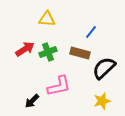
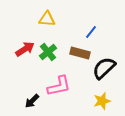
green cross: rotated 18 degrees counterclockwise
